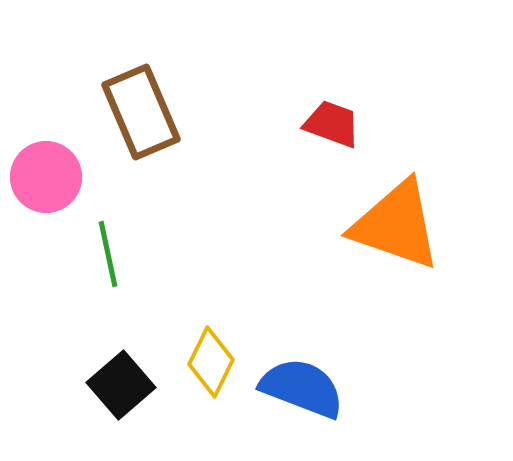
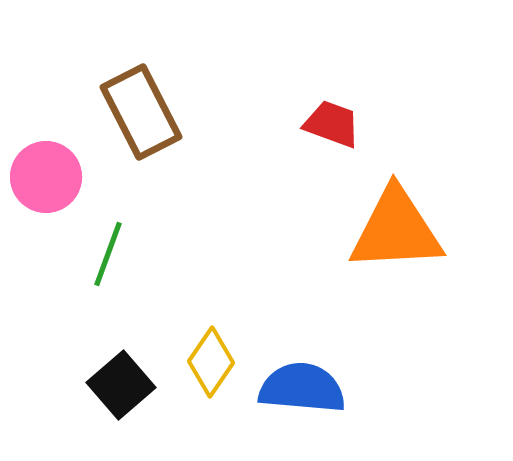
brown rectangle: rotated 4 degrees counterclockwise
orange triangle: moved 5 px down; rotated 22 degrees counterclockwise
green line: rotated 32 degrees clockwise
yellow diamond: rotated 8 degrees clockwise
blue semicircle: rotated 16 degrees counterclockwise
